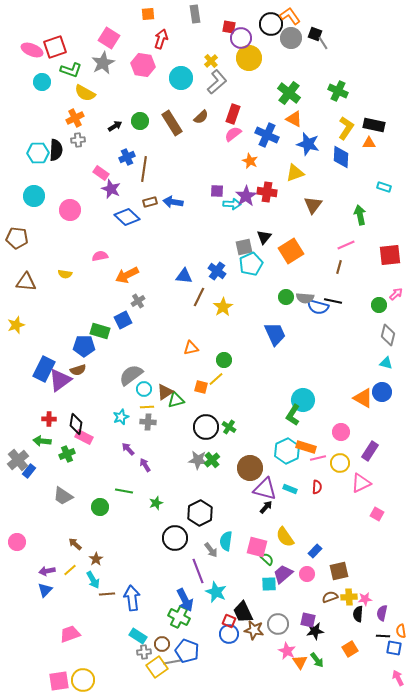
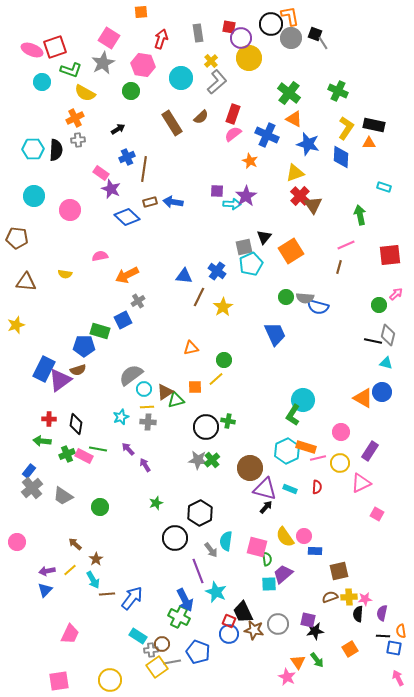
orange square at (148, 14): moved 7 px left, 2 px up
gray rectangle at (195, 14): moved 3 px right, 19 px down
orange L-shape at (290, 16): rotated 25 degrees clockwise
green circle at (140, 121): moved 9 px left, 30 px up
black arrow at (115, 126): moved 3 px right, 3 px down
cyan hexagon at (38, 153): moved 5 px left, 4 px up
red cross at (267, 192): moved 33 px right, 4 px down; rotated 36 degrees clockwise
brown triangle at (313, 205): rotated 12 degrees counterclockwise
black line at (333, 301): moved 40 px right, 40 px down
orange square at (201, 387): moved 6 px left; rotated 16 degrees counterclockwise
green cross at (229, 427): moved 1 px left, 6 px up; rotated 24 degrees counterclockwise
pink rectangle at (84, 437): moved 19 px down
gray cross at (18, 460): moved 14 px right, 28 px down
green line at (124, 491): moved 26 px left, 42 px up
blue rectangle at (315, 551): rotated 48 degrees clockwise
green semicircle at (267, 559): rotated 40 degrees clockwise
pink circle at (307, 574): moved 3 px left, 38 px up
blue arrow at (132, 598): rotated 45 degrees clockwise
pink trapezoid at (70, 634): rotated 135 degrees clockwise
blue pentagon at (187, 651): moved 11 px right, 1 px down
pink star at (287, 651): moved 26 px down
gray cross at (144, 652): moved 7 px right, 2 px up
orange triangle at (300, 662): moved 2 px left
yellow circle at (83, 680): moved 27 px right
